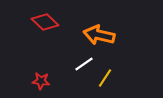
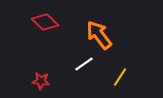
orange arrow: rotated 40 degrees clockwise
yellow line: moved 15 px right, 1 px up
